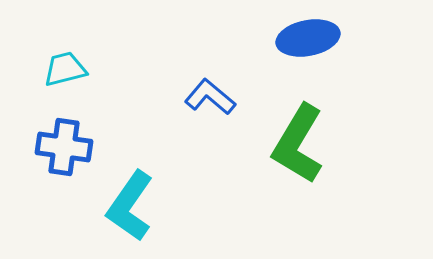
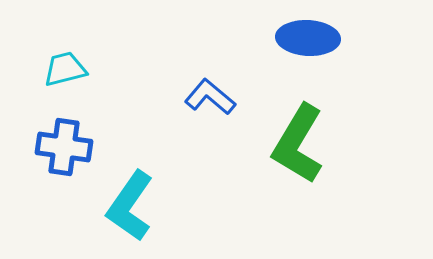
blue ellipse: rotated 14 degrees clockwise
